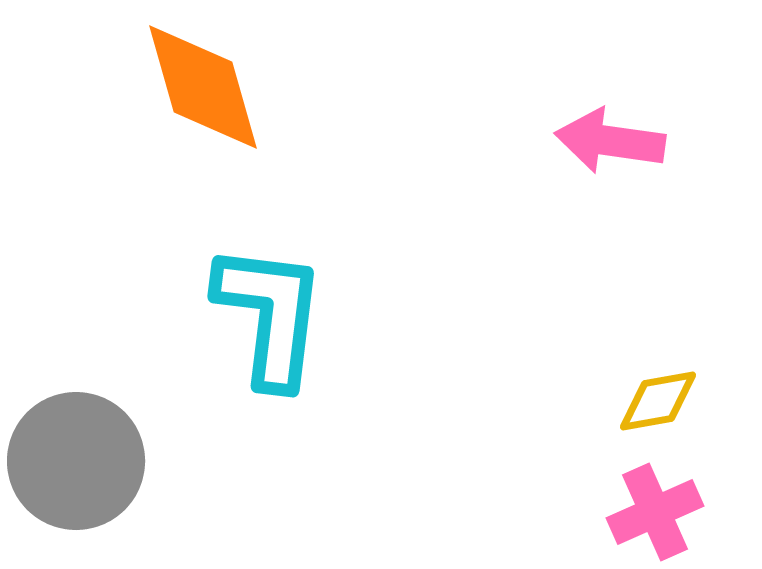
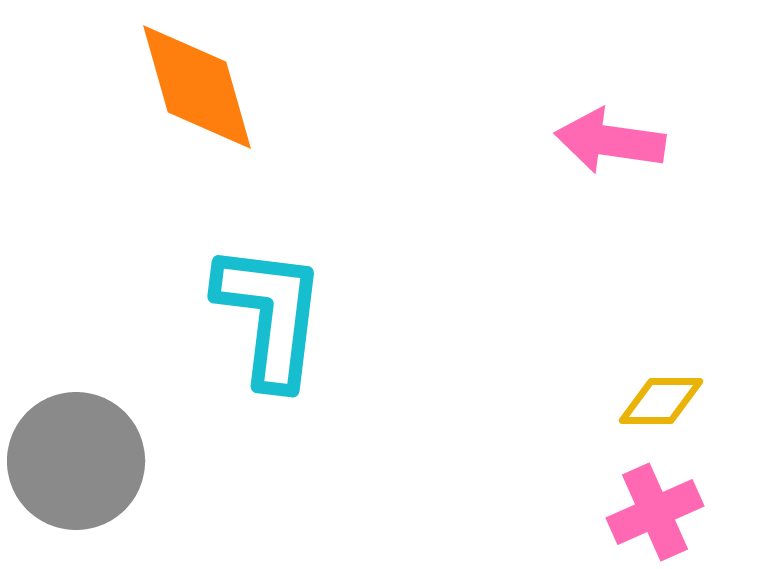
orange diamond: moved 6 px left
yellow diamond: moved 3 px right; rotated 10 degrees clockwise
